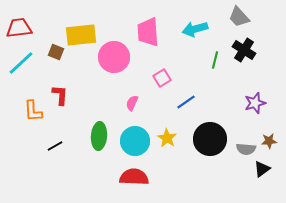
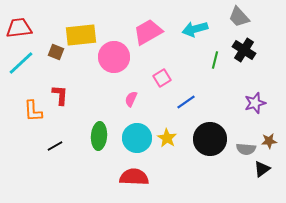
pink trapezoid: rotated 64 degrees clockwise
pink semicircle: moved 1 px left, 4 px up
cyan circle: moved 2 px right, 3 px up
